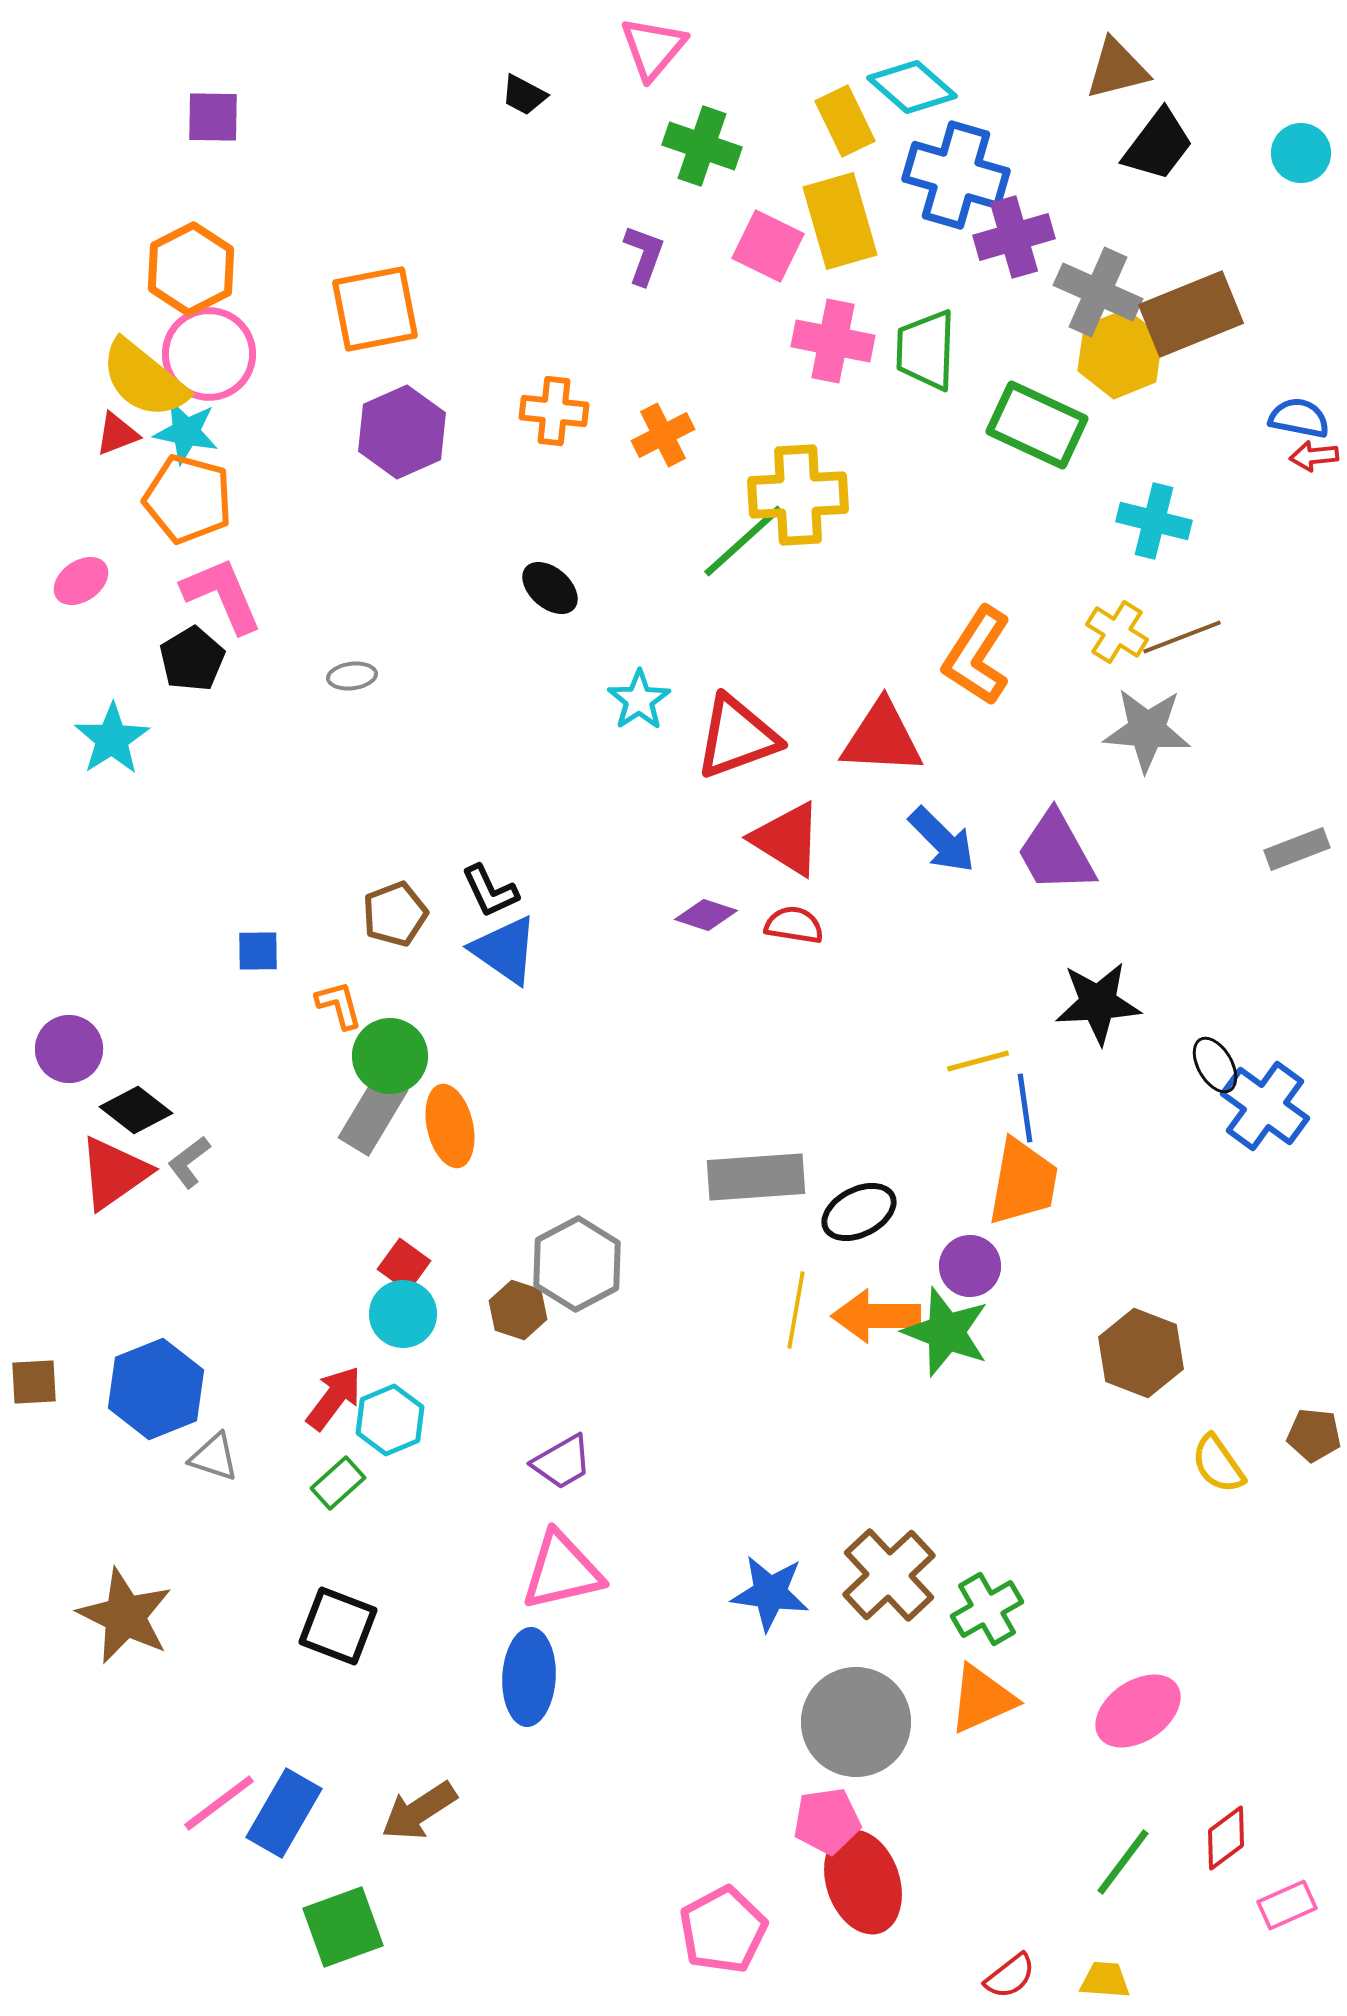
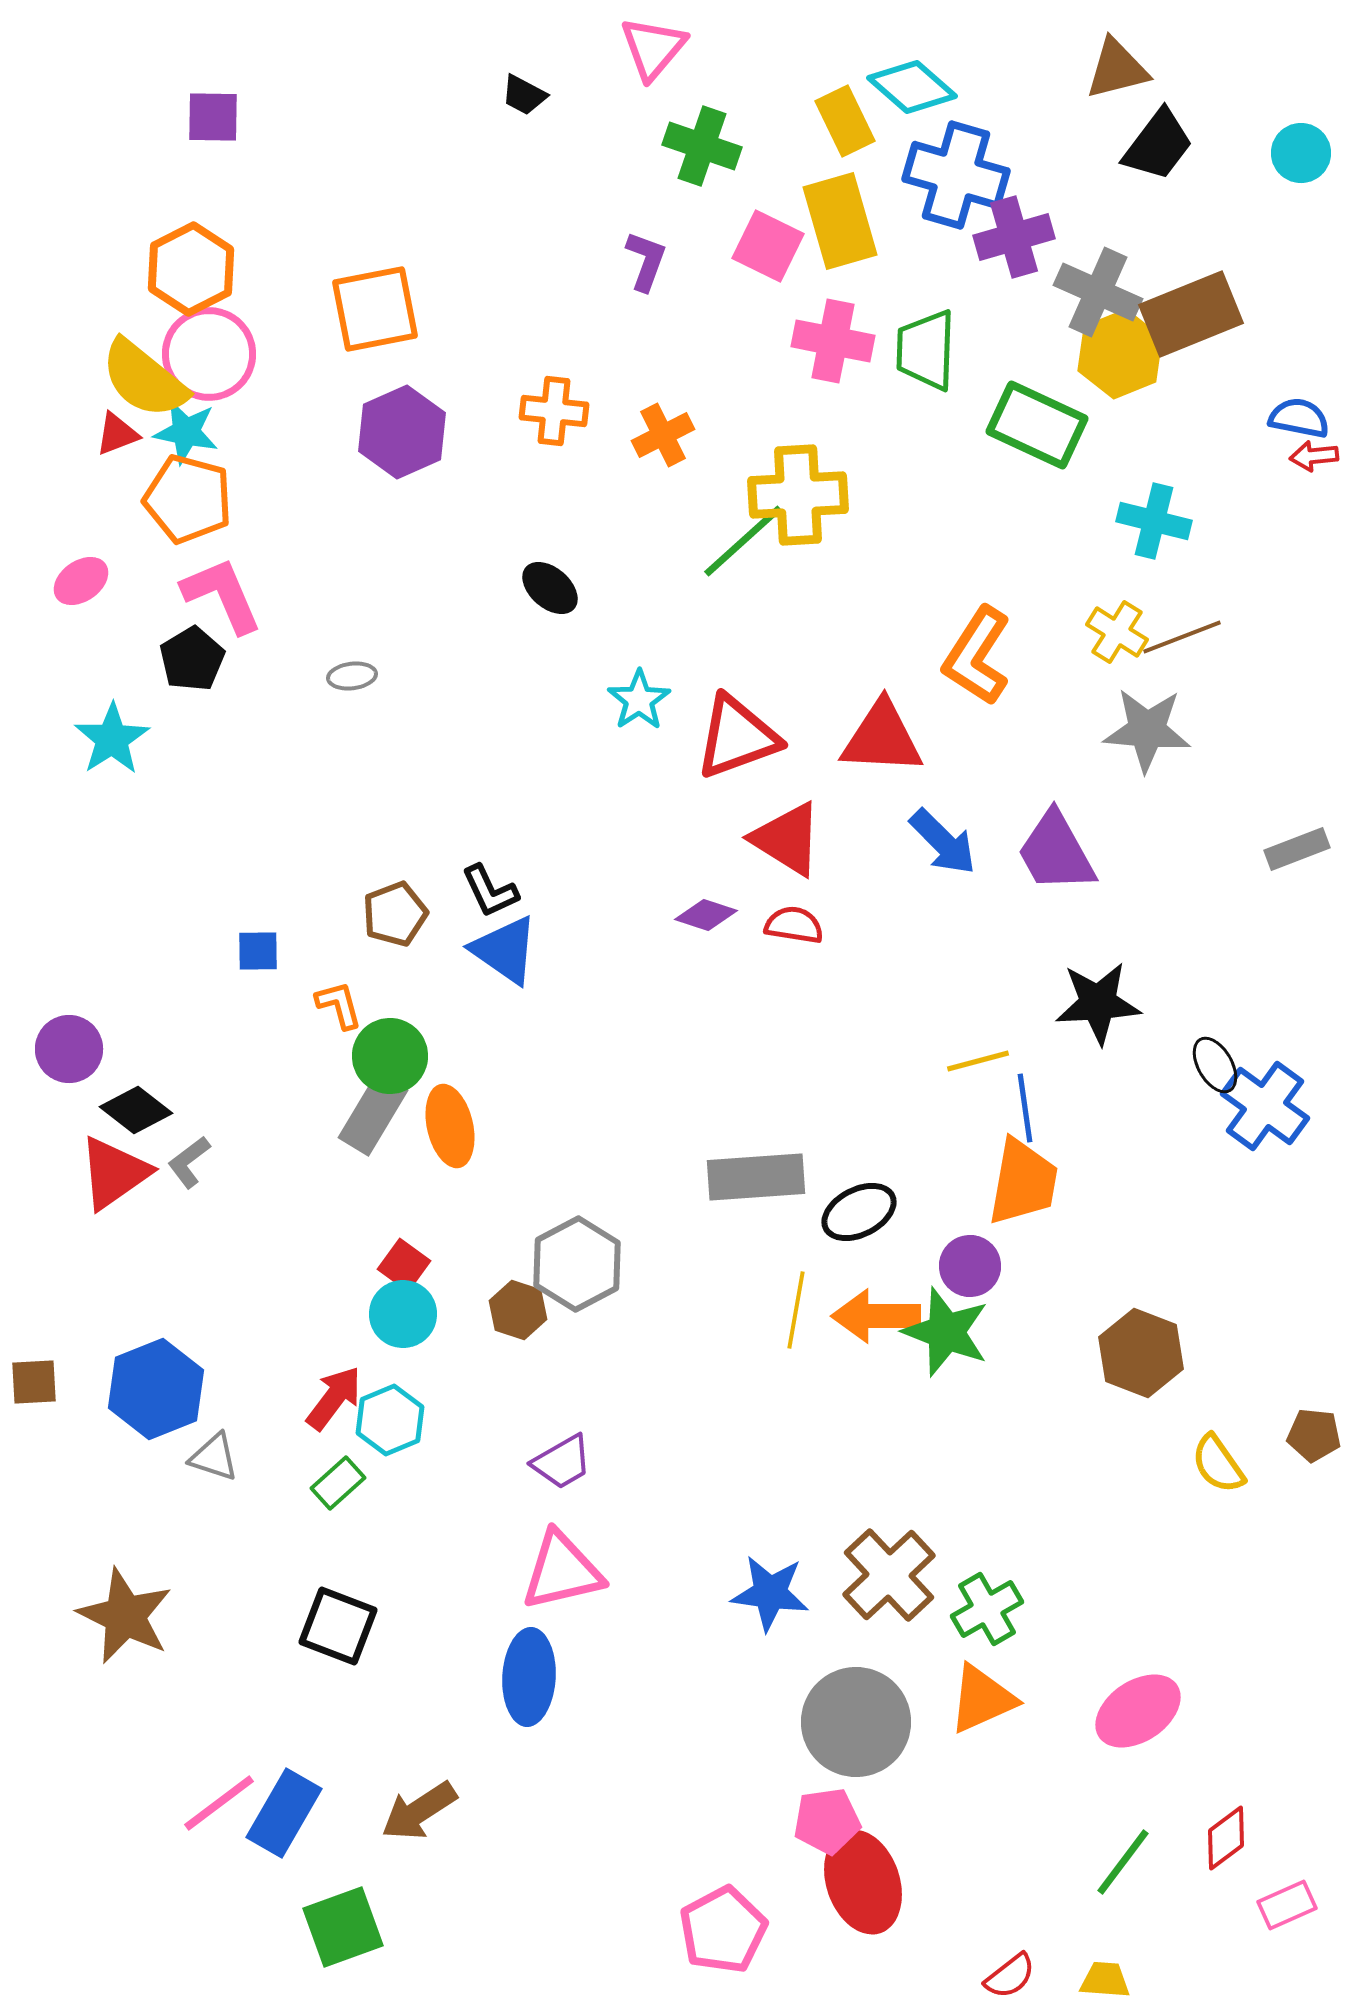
purple L-shape at (644, 255): moved 2 px right, 6 px down
blue arrow at (942, 840): moved 1 px right, 2 px down
